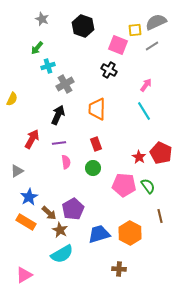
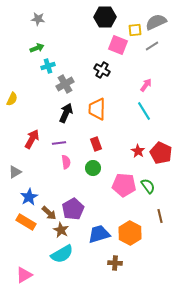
gray star: moved 4 px left; rotated 16 degrees counterclockwise
black hexagon: moved 22 px right, 9 px up; rotated 20 degrees counterclockwise
green arrow: rotated 152 degrees counterclockwise
black cross: moved 7 px left
black arrow: moved 8 px right, 2 px up
red star: moved 1 px left, 6 px up
gray triangle: moved 2 px left, 1 px down
brown star: moved 1 px right
brown cross: moved 4 px left, 6 px up
